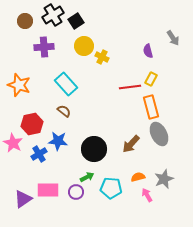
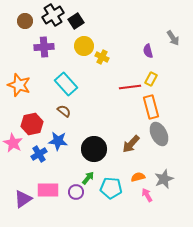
green arrow: moved 1 px right, 1 px down; rotated 24 degrees counterclockwise
